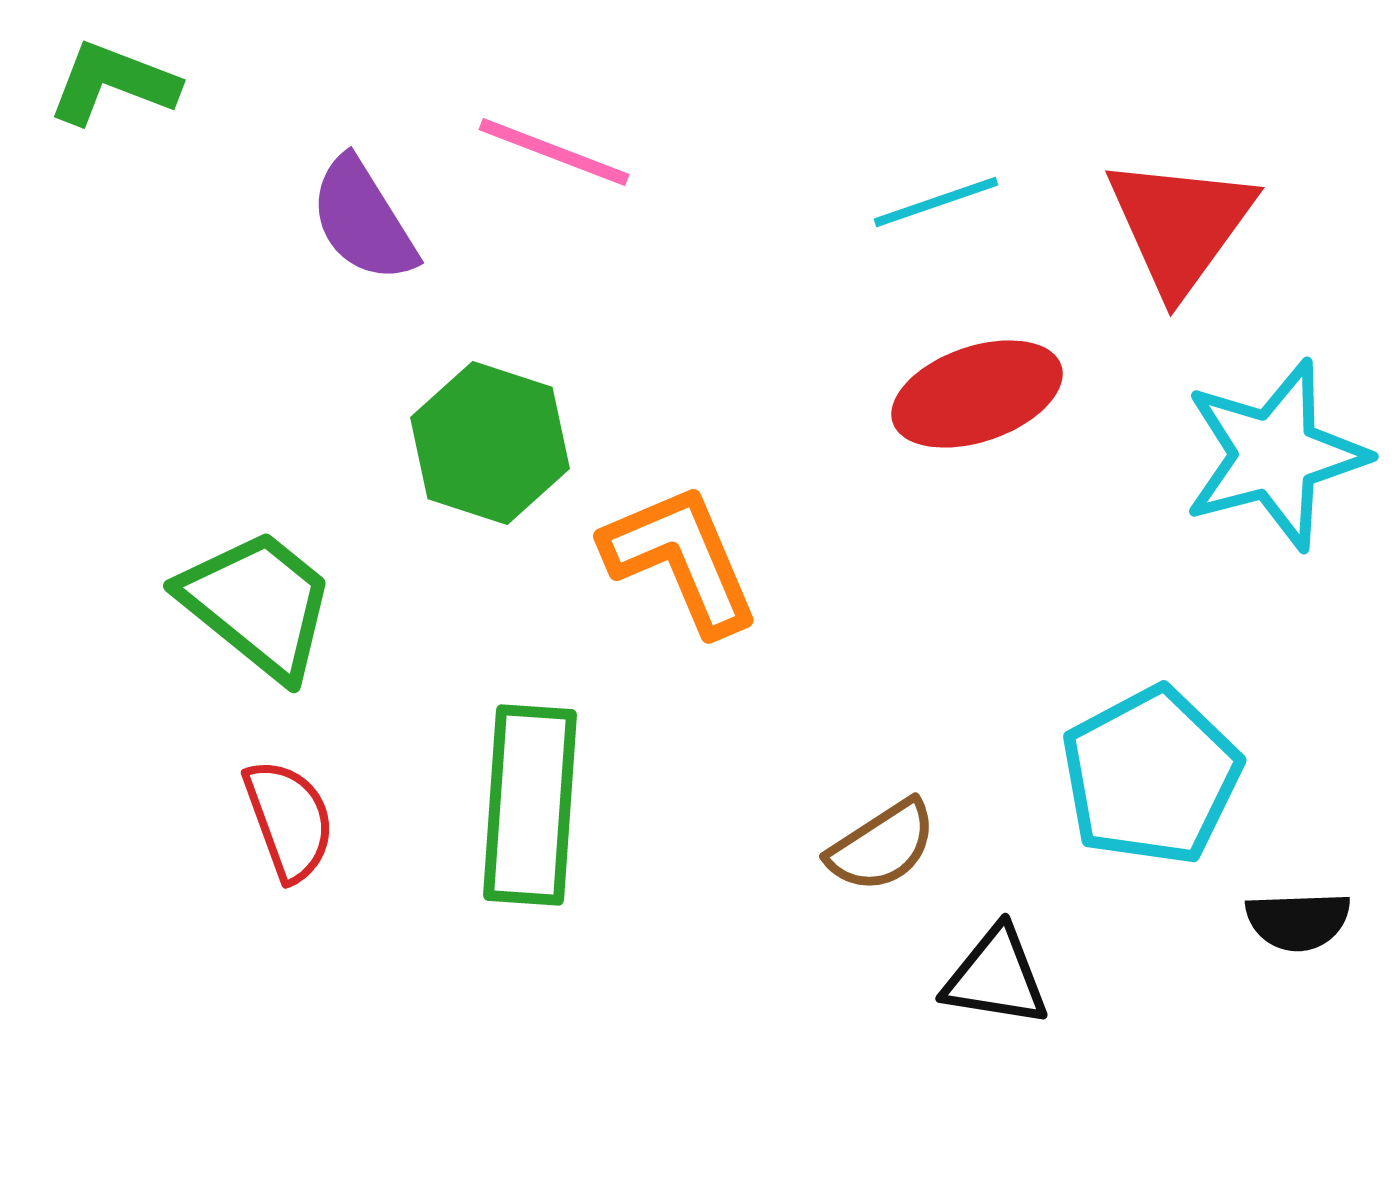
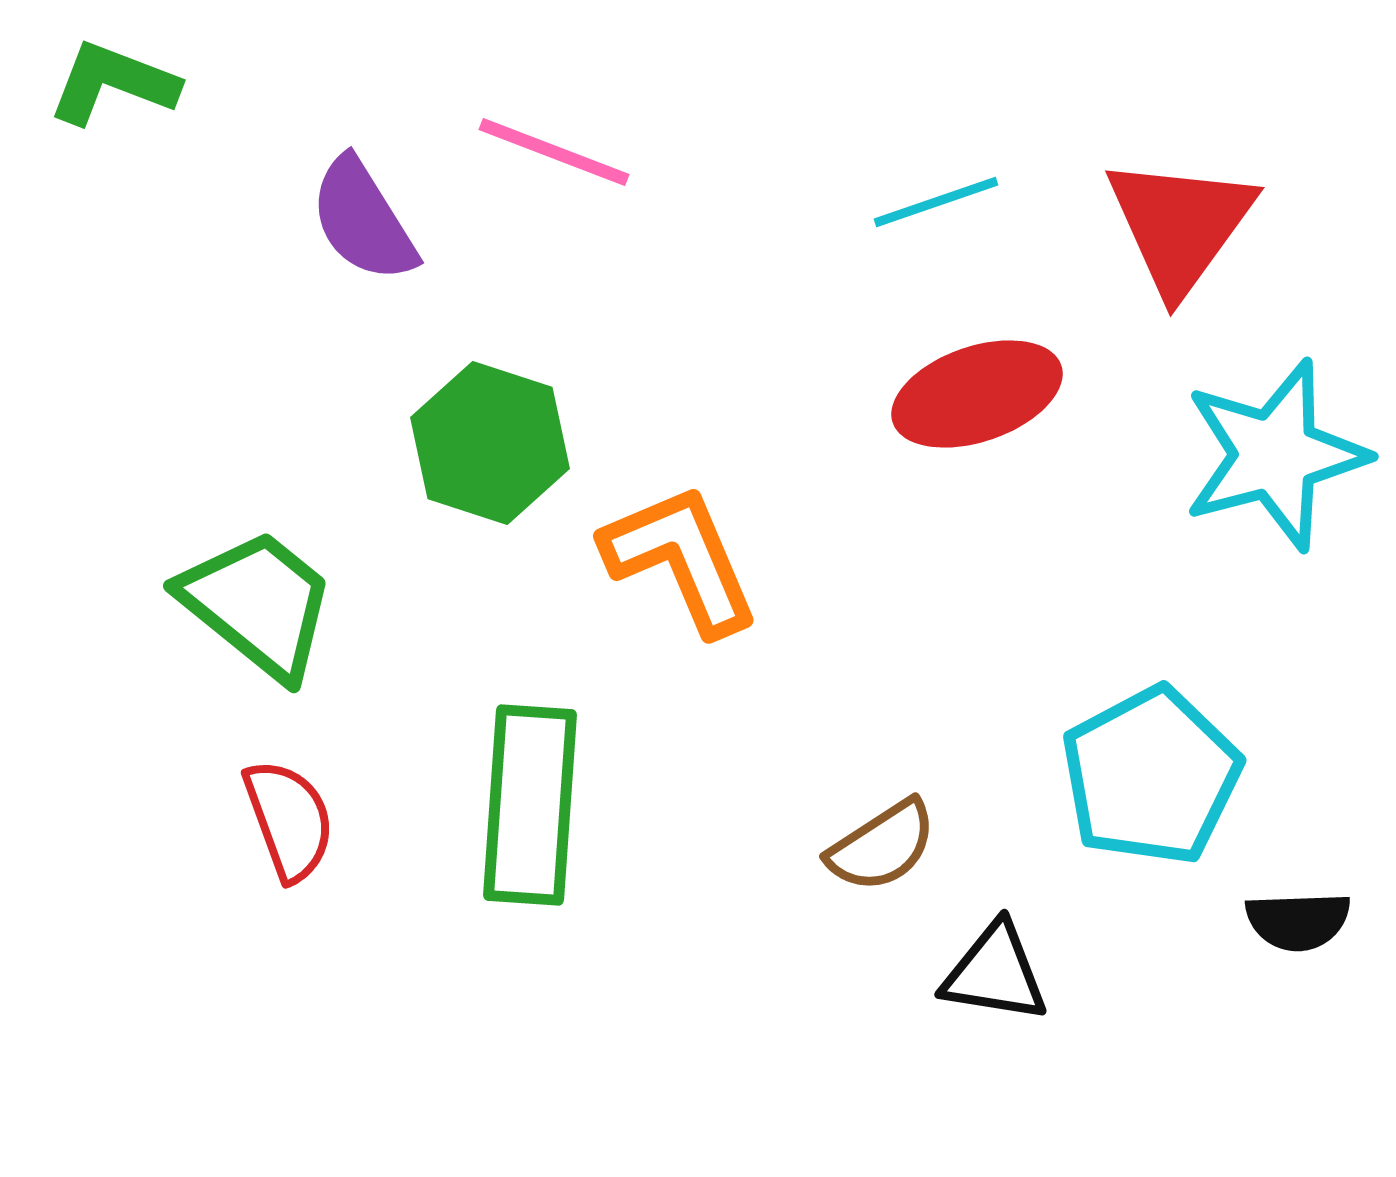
black triangle: moved 1 px left, 4 px up
